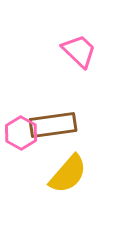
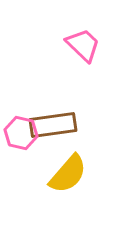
pink trapezoid: moved 4 px right, 6 px up
pink hexagon: rotated 16 degrees counterclockwise
